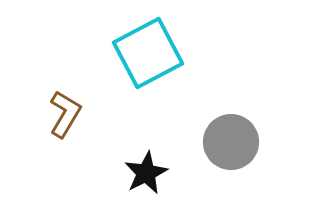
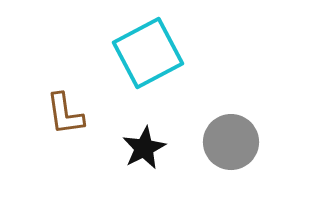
brown L-shape: rotated 141 degrees clockwise
black star: moved 2 px left, 25 px up
